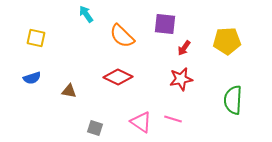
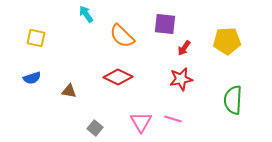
pink triangle: rotated 25 degrees clockwise
gray square: rotated 21 degrees clockwise
